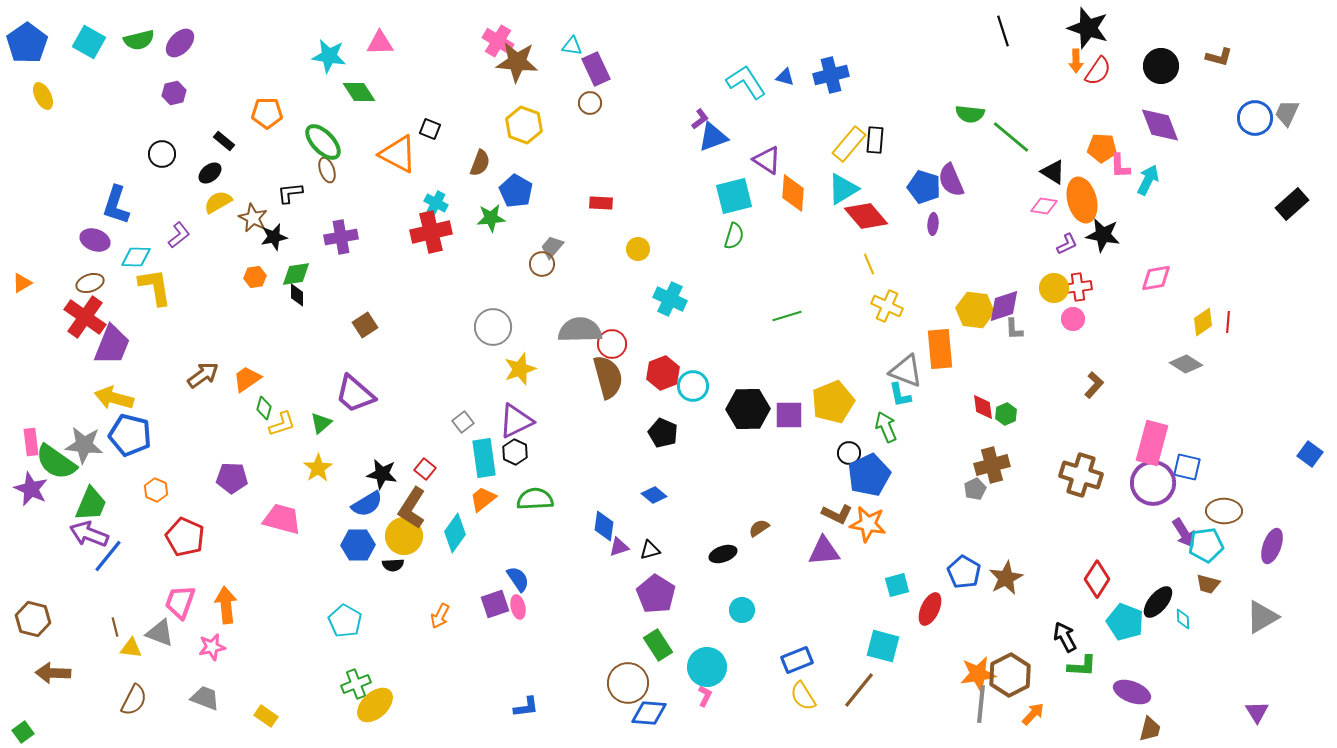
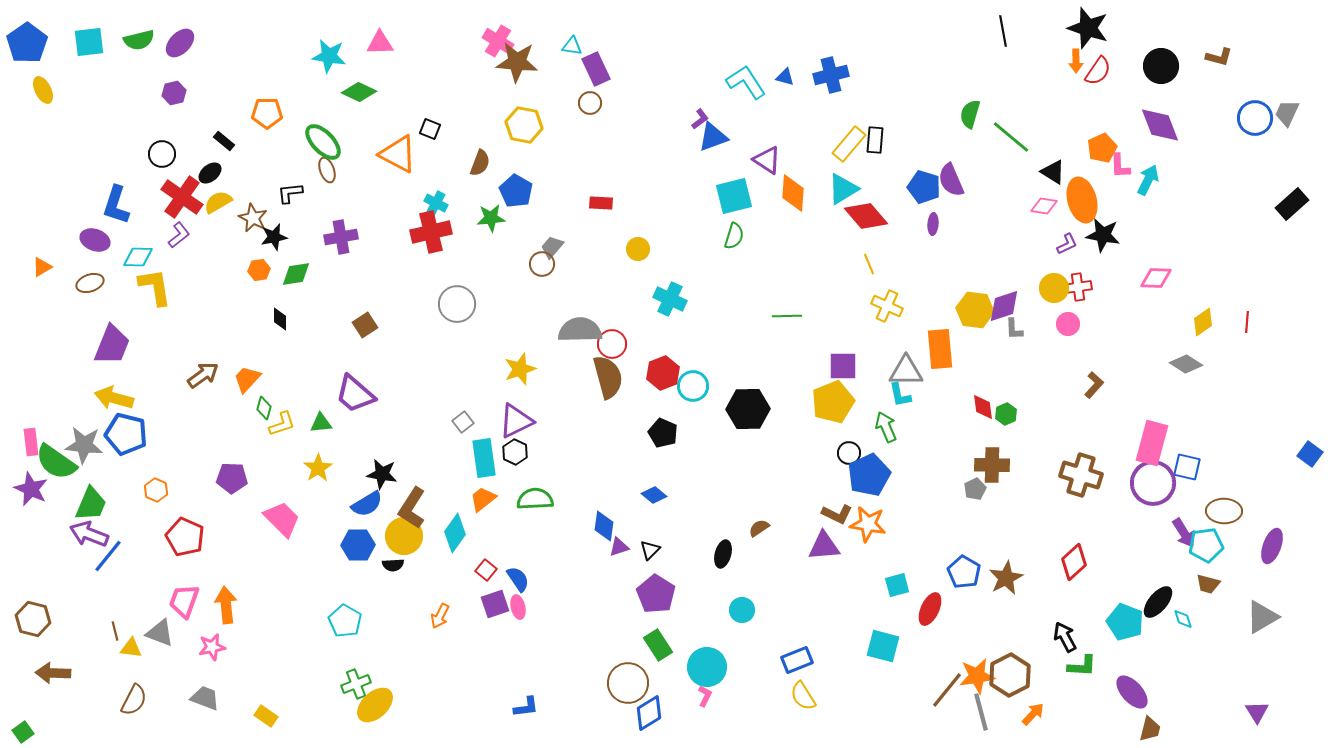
black line at (1003, 31): rotated 8 degrees clockwise
cyan square at (89, 42): rotated 36 degrees counterclockwise
green diamond at (359, 92): rotated 32 degrees counterclockwise
yellow ellipse at (43, 96): moved 6 px up
green semicircle at (970, 114): rotated 100 degrees clockwise
yellow hexagon at (524, 125): rotated 9 degrees counterclockwise
orange pentagon at (1102, 148): rotated 28 degrees counterclockwise
cyan diamond at (136, 257): moved 2 px right
orange hexagon at (255, 277): moved 4 px right, 7 px up
pink diamond at (1156, 278): rotated 12 degrees clockwise
orange triangle at (22, 283): moved 20 px right, 16 px up
black diamond at (297, 295): moved 17 px left, 24 px down
green line at (787, 316): rotated 16 degrees clockwise
red cross at (85, 317): moved 97 px right, 120 px up
pink circle at (1073, 319): moved 5 px left, 5 px down
red line at (1228, 322): moved 19 px right
gray circle at (493, 327): moved 36 px left, 23 px up
gray triangle at (906, 371): rotated 21 degrees counterclockwise
orange trapezoid at (247, 379): rotated 12 degrees counterclockwise
purple square at (789, 415): moved 54 px right, 49 px up
green triangle at (321, 423): rotated 35 degrees clockwise
blue pentagon at (130, 435): moved 4 px left, 1 px up
brown cross at (992, 465): rotated 16 degrees clockwise
red square at (425, 469): moved 61 px right, 101 px down
pink trapezoid at (282, 519): rotated 30 degrees clockwise
black triangle at (650, 550): rotated 30 degrees counterclockwise
purple triangle at (824, 551): moved 5 px up
black ellipse at (723, 554): rotated 56 degrees counterclockwise
red diamond at (1097, 579): moved 23 px left, 17 px up; rotated 15 degrees clockwise
pink trapezoid at (180, 602): moved 4 px right, 1 px up
cyan diamond at (1183, 619): rotated 15 degrees counterclockwise
brown line at (115, 627): moved 4 px down
orange star at (978, 674): moved 1 px left, 2 px down
brown line at (859, 690): moved 88 px right
purple ellipse at (1132, 692): rotated 27 degrees clockwise
gray line at (981, 704): moved 8 px down; rotated 21 degrees counterclockwise
blue diamond at (649, 713): rotated 36 degrees counterclockwise
